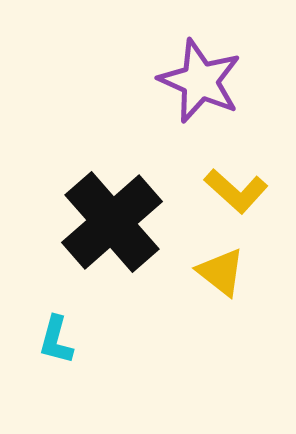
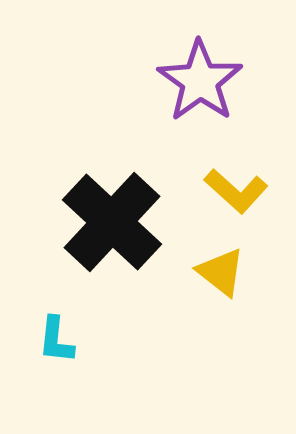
purple star: rotated 12 degrees clockwise
black cross: rotated 6 degrees counterclockwise
cyan L-shape: rotated 9 degrees counterclockwise
